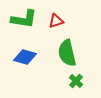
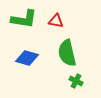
red triangle: rotated 28 degrees clockwise
blue diamond: moved 2 px right, 1 px down
green cross: rotated 16 degrees counterclockwise
